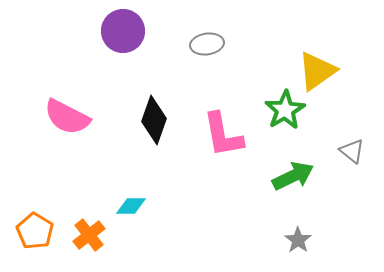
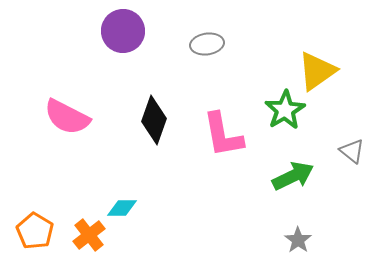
cyan diamond: moved 9 px left, 2 px down
